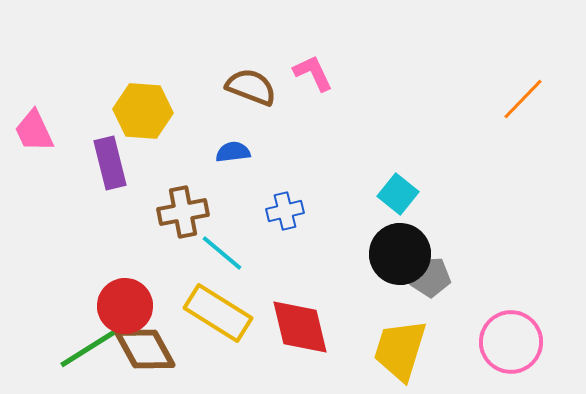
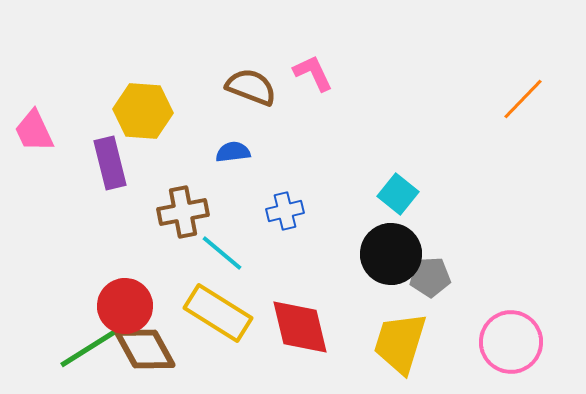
black circle: moved 9 px left
yellow trapezoid: moved 7 px up
